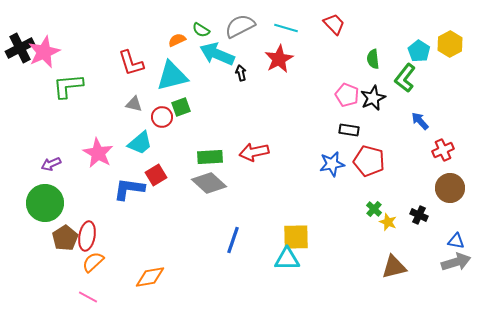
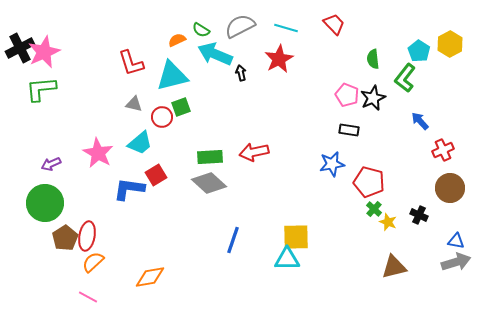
cyan arrow at (217, 54): moved 2 px left
green L-shape at (68, 86): moved 27 px left, 3 px down
red pentagon at (369, 161): moved 21 px down
